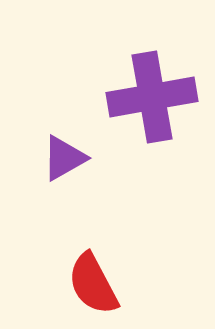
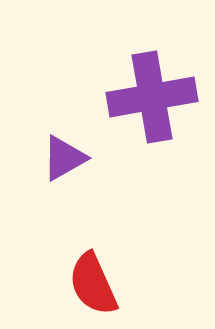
red semicircle: rotated 4 degrees clockwise
